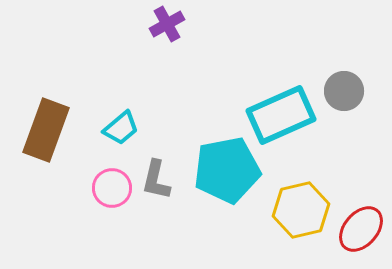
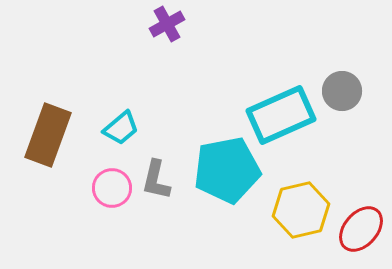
gray circle: moved 2 px left
brown rectangle: moved 2 px right, 5 px down
